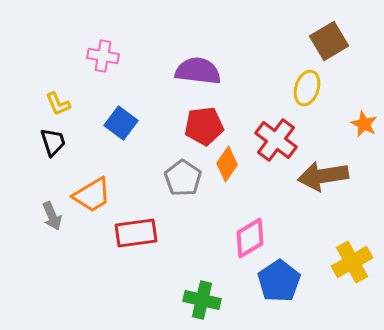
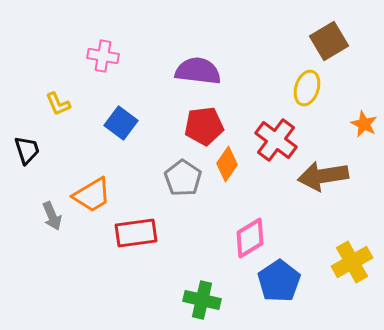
black trapezoid: moved 26 px left, 8 px down
